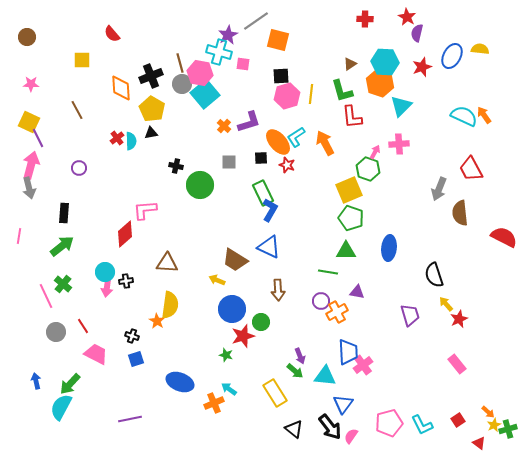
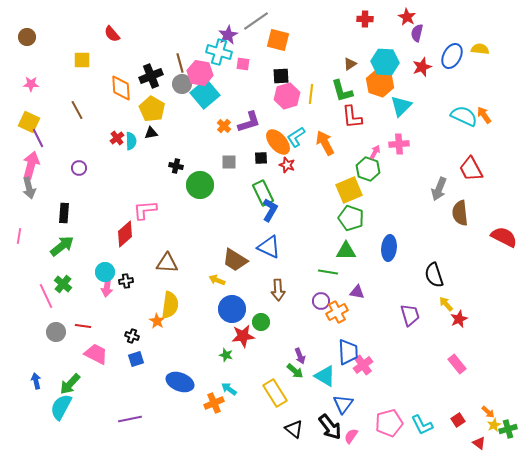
red line at (83, 326): rotated 49 degrees counterclockwise
red star at (243, 336): rotated 10 degrees clockwise
cyan triangle at (325, 376): rotated 25 degrees clockwise
